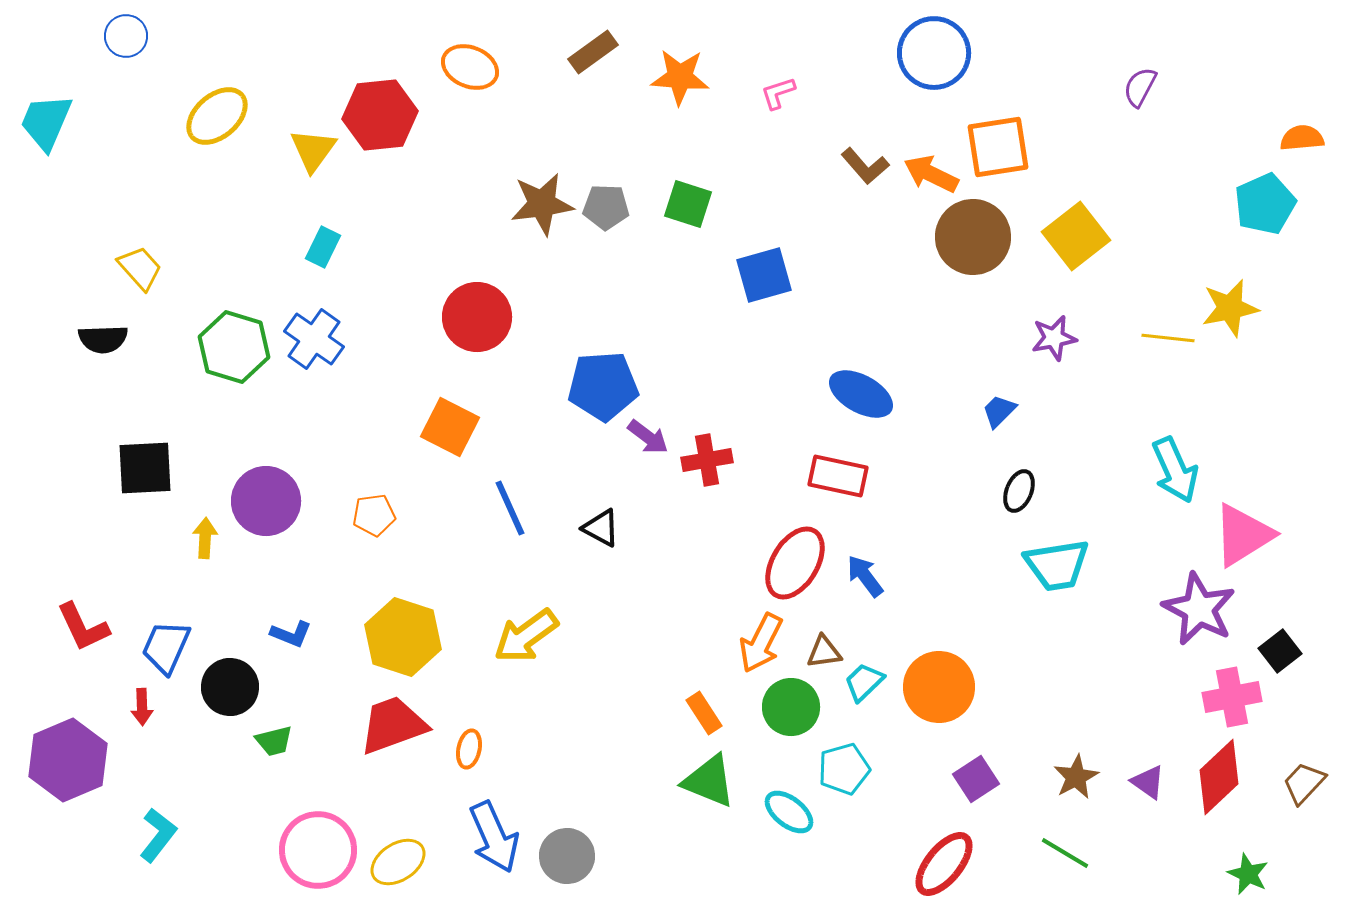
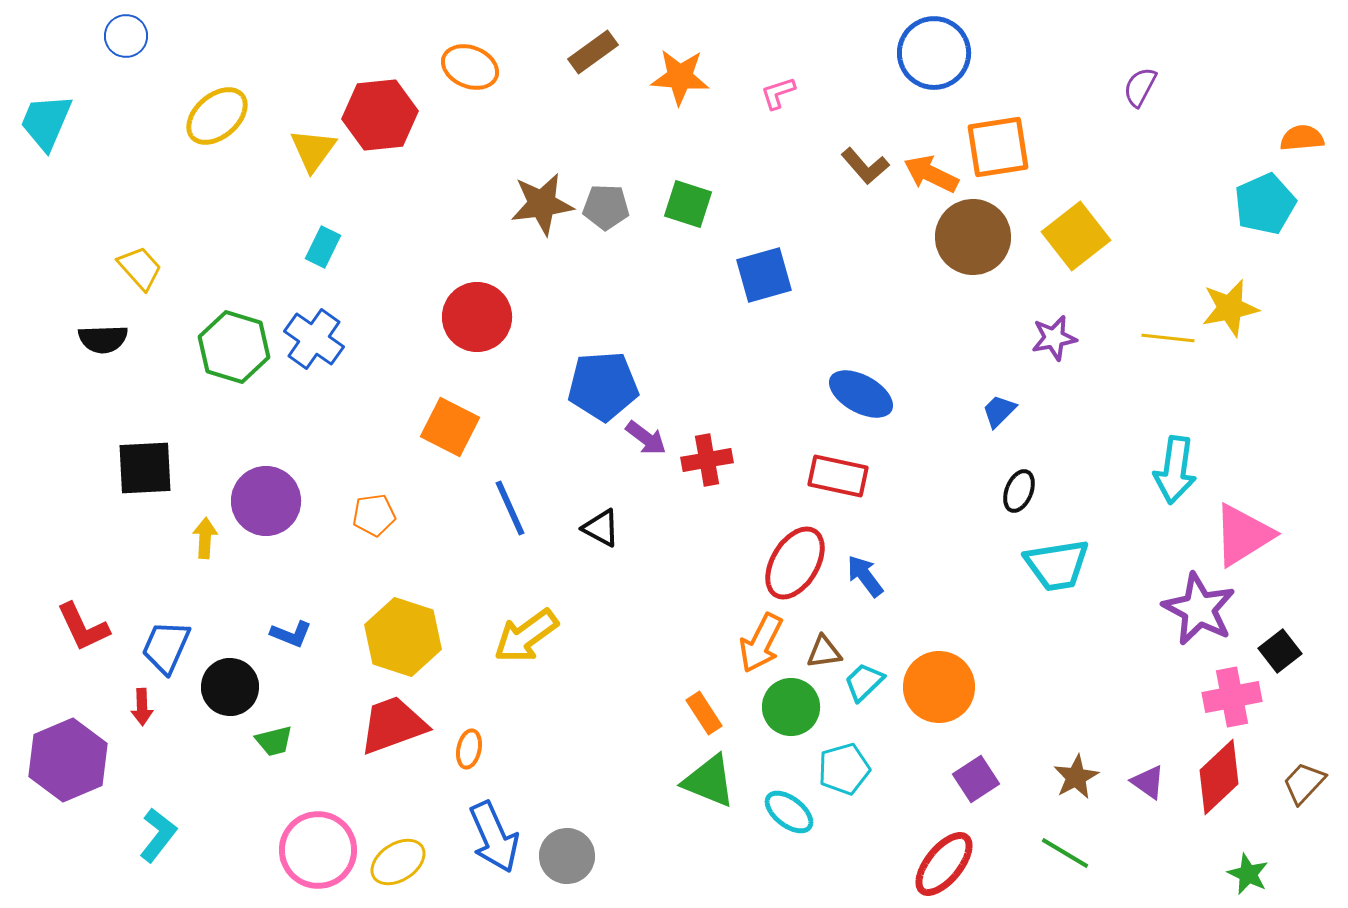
purple arrow at (648, 437): moved 2 px left, 1 px down
cyan arrow at (1175, 470): rotated 32 degrees clockwise
